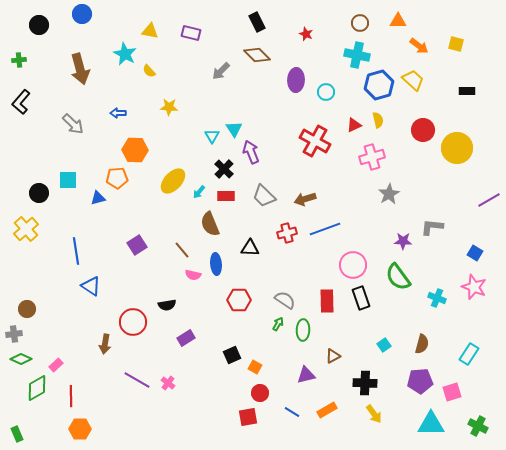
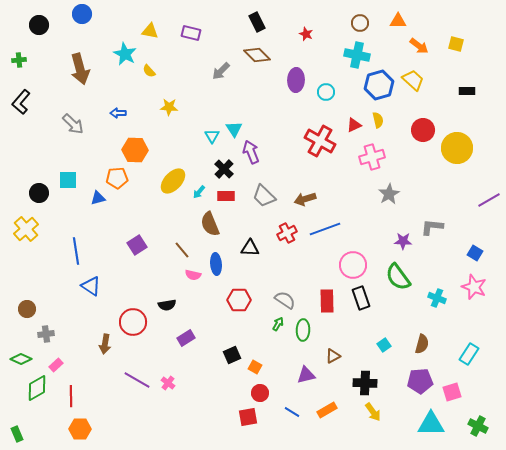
red cross at (315, 141): moved 5 px right
red cross at (287, 233): rotated 12 degrees counterclockwise
gray cross at (14, 334): moved 32 px right
yellow arrow at (374, 414): moved 1 px left, 2 px up
